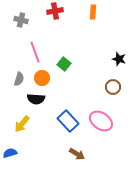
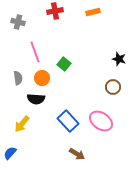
orange rectangle: rotated 72 degrees clockwise
gray cross: moved 3 px left, 2 px down
gray semicircle: moved 1 px left, 1 px up; rotated 24 degrees counterclockwise
blue semicircle: rotated 32 degrees counterclockwise
